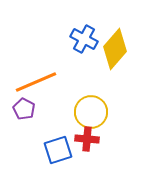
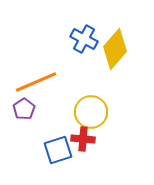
purple pentagon: rotated 10 degrees clockwise
red cross: moved 4 px left
